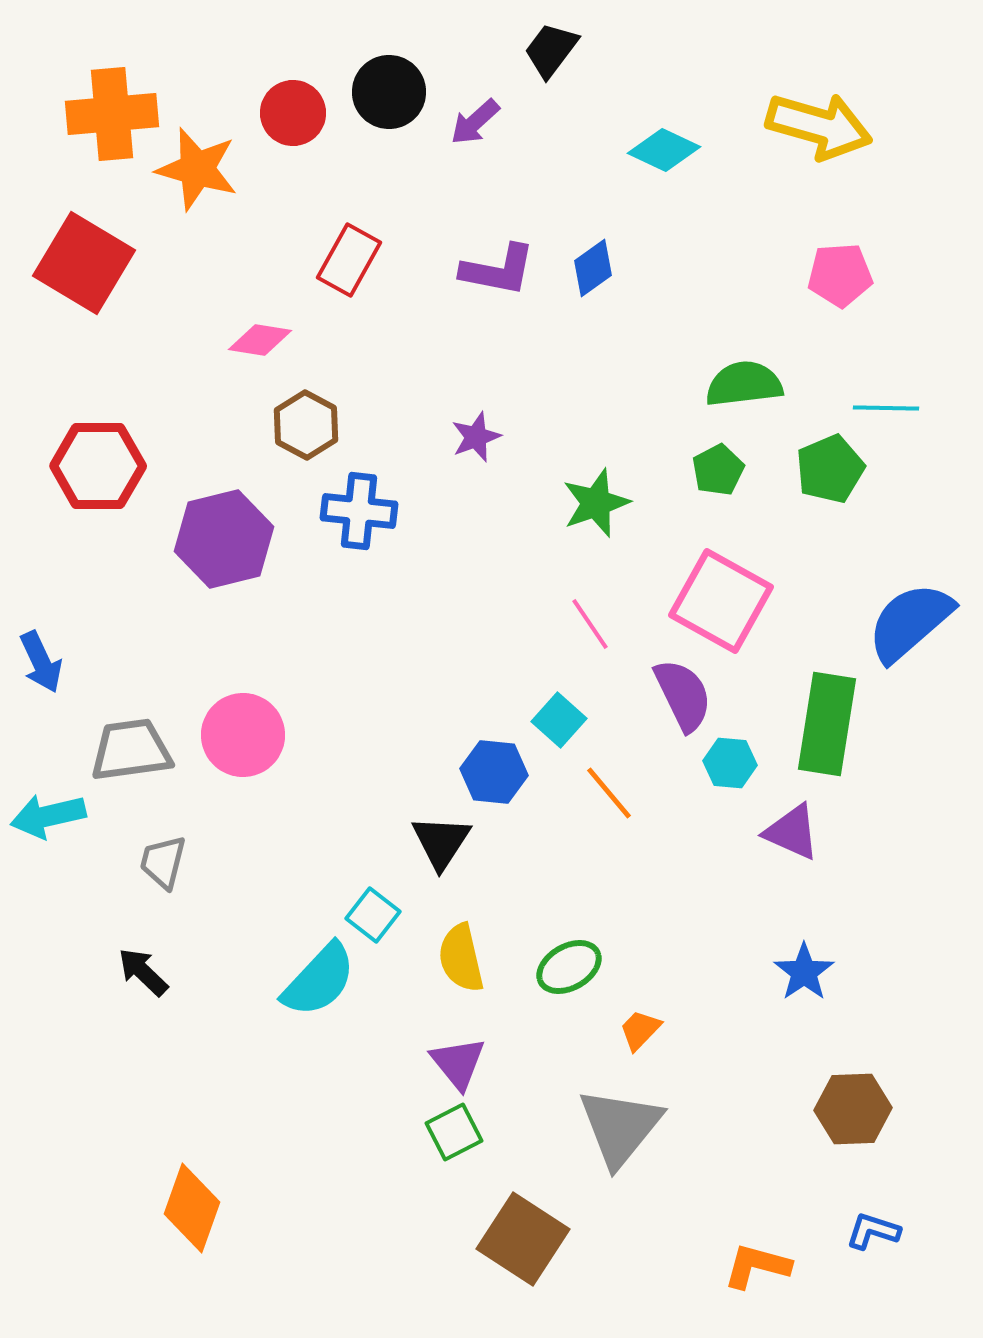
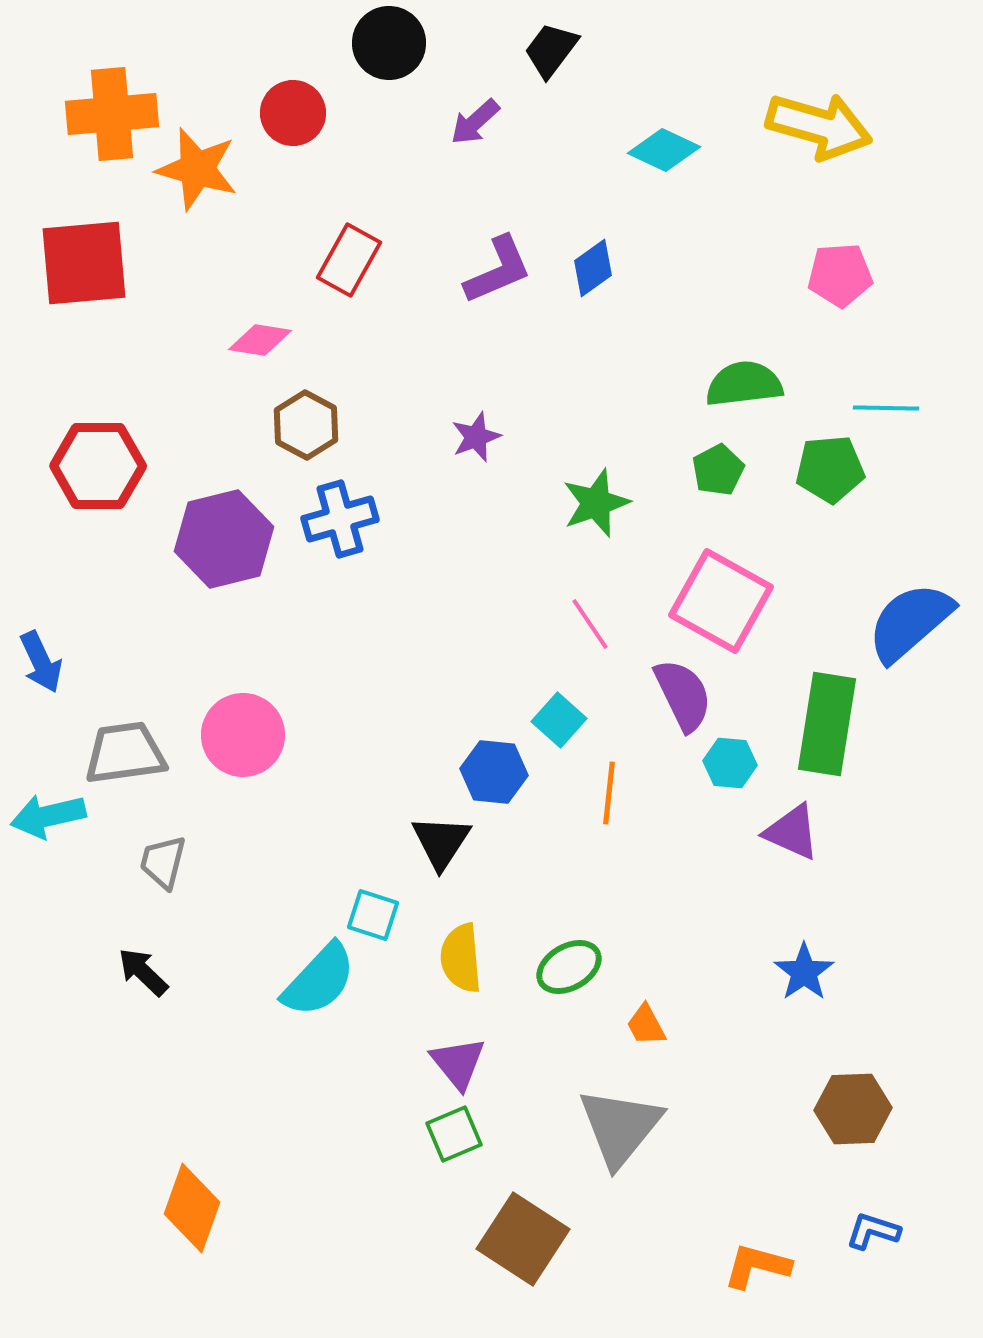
black circle at (389, 92): moved 49 px up
red square at (84, 263): rotated 36 degrees counterclockwise
purple L-shape at (498, 270): rotated 34 degrees counterclockwise
green pentagon at (830, 469): rotated 18 degrees clockwise
blue cross at (359, 511): moved 19 px left, 8 px down; rotated 22 degrees counterclockwise
gray trapezoid at (131, 750): moved 6 px left, 3 px down
orange line at (609, 793): rotated 46 degrees clockwise
cyan square at (373, 915): rotated 20 degrees counterclockwise
yellow semicircle at (461, 958): rotated 8 degrees clockwise
orange trapezoid at (640, 1030): moved 6 px right, 5 px up; rotated 72 degrees counterclockwise
green square at (454, 1132): moved 2 px down; rotated 4 degrees clockwise
